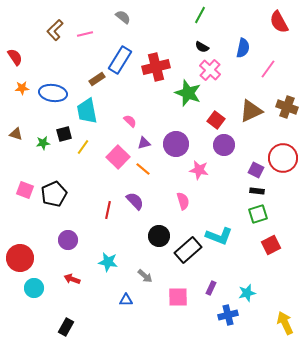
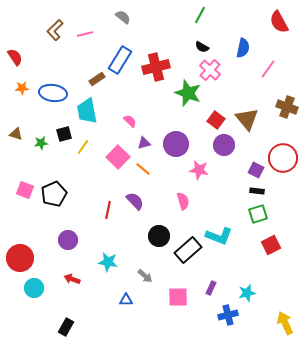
brown triangle at (251, 111): moved 4 px left, 8 px down; rotated 45 degrees counterclockwise
green star at (43, 143): moved 2 px left
